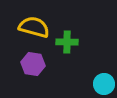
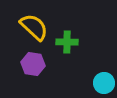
yellow semicircle: rotated 28 degrees clockwise
cyan circle: moved 1 px up
